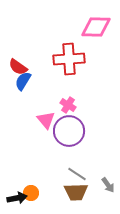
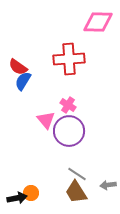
pink diamond: moved 2 px right, 5 px up
gray arrow: rotated 119 degrees clockwise
brown trapezoid: rotated 60 degrees clockwise
